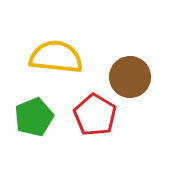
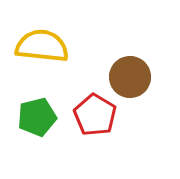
yellow semicircle: moved 14 px left, 11 px up
green pentagon: moved 3 px right; rotated 9 degrees clockwise
